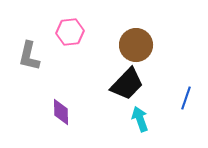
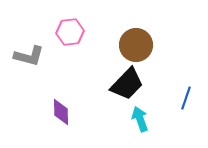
gray L-shape: rotated 88 degrees counterclockwise
